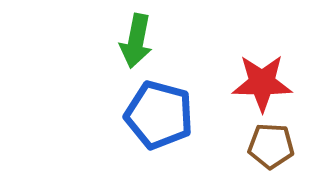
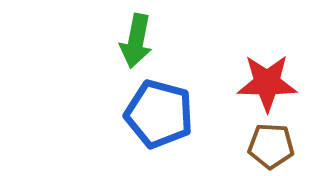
red star: moved 5 px right
blue pentagon: moved 1 px up
